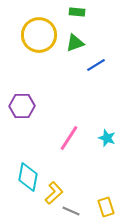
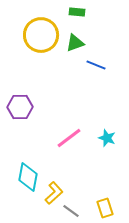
yellow circle: moved 2 px right
blue line: rotated 54 degrees clockwise
purple hexagon: moved 2 px left, 1 px down
pink line: rotated 20 degrees clockwise
yellow rectangle: moved 1 px left, 1 px down
gray line: rotated 12 degrees clockwise
